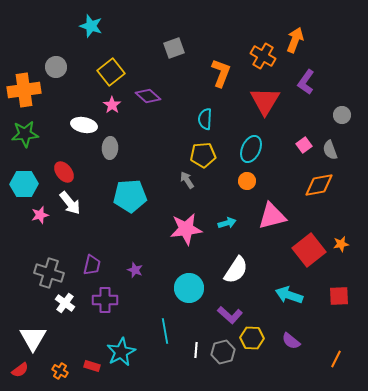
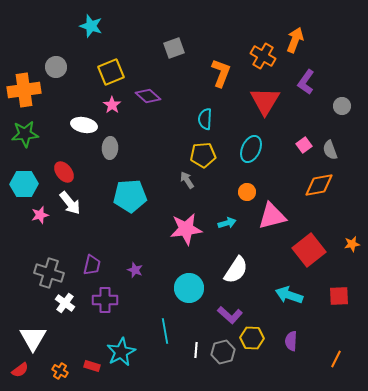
yellow square at (111, 72): rotated 16 degrees clockwise
gray circle at (342, 115): moved 9 px up
orange circle at (247, 181): moved 11 px down
orange star at (341, 244): moved 11 px right
purple semicircle at (291, 341): rotated 54 degrees clockwise
